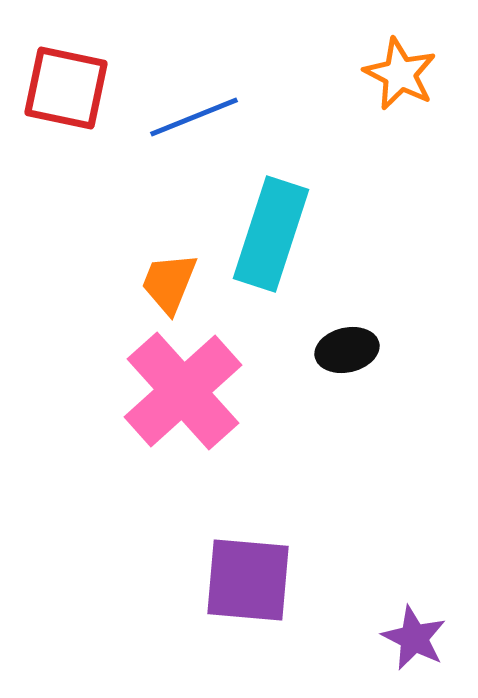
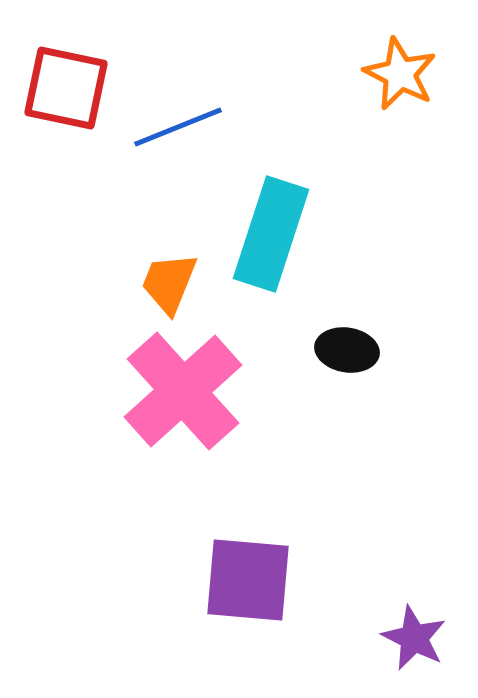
blue line: moved 16 px left, 10 px down
black ellipse: rotated 22 degrees clockwise
